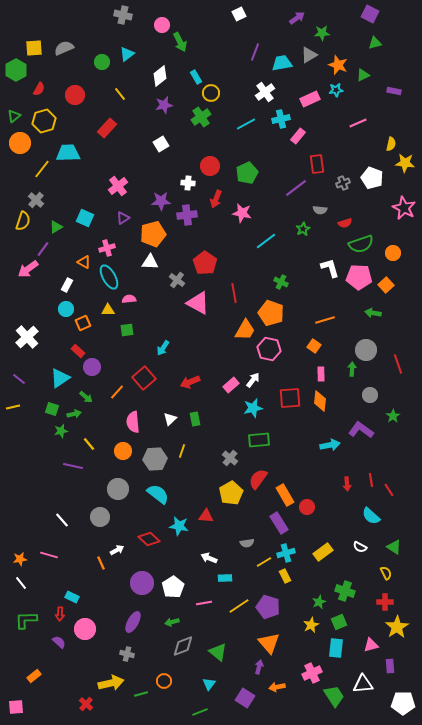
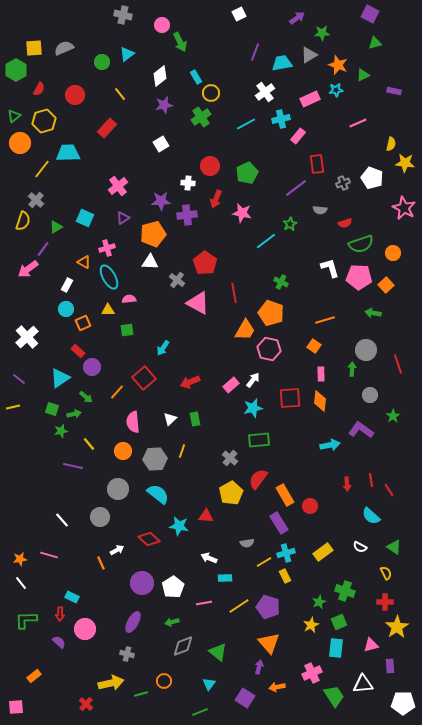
green star at (303, 229): moved 13 px left, 5 px up
red circle at (307, 507): moved 3 px right, 1 px up
